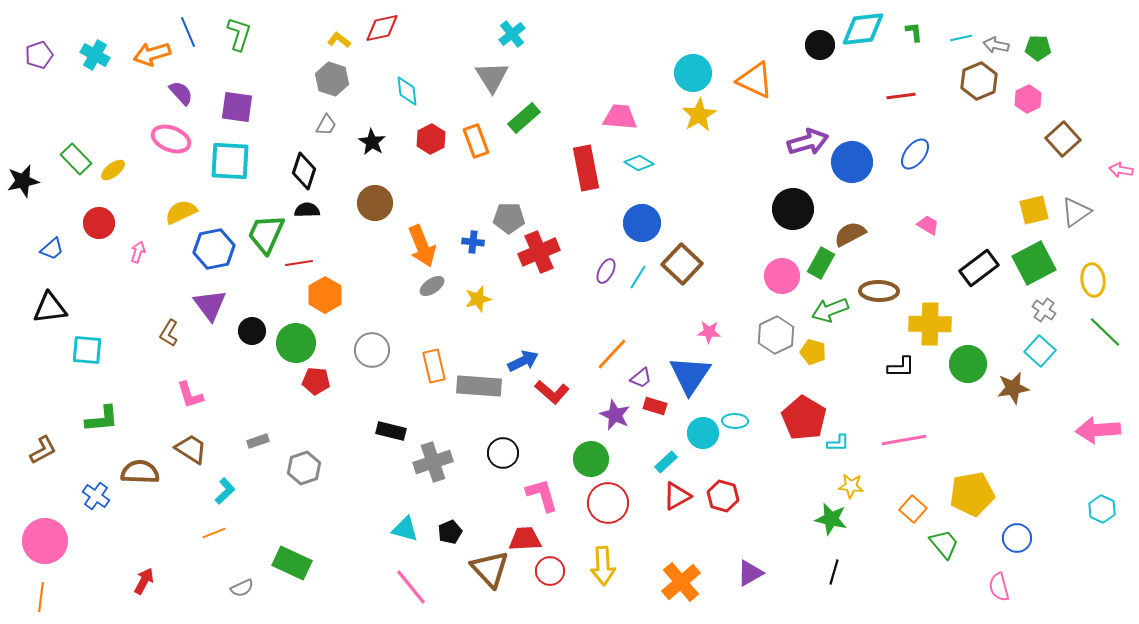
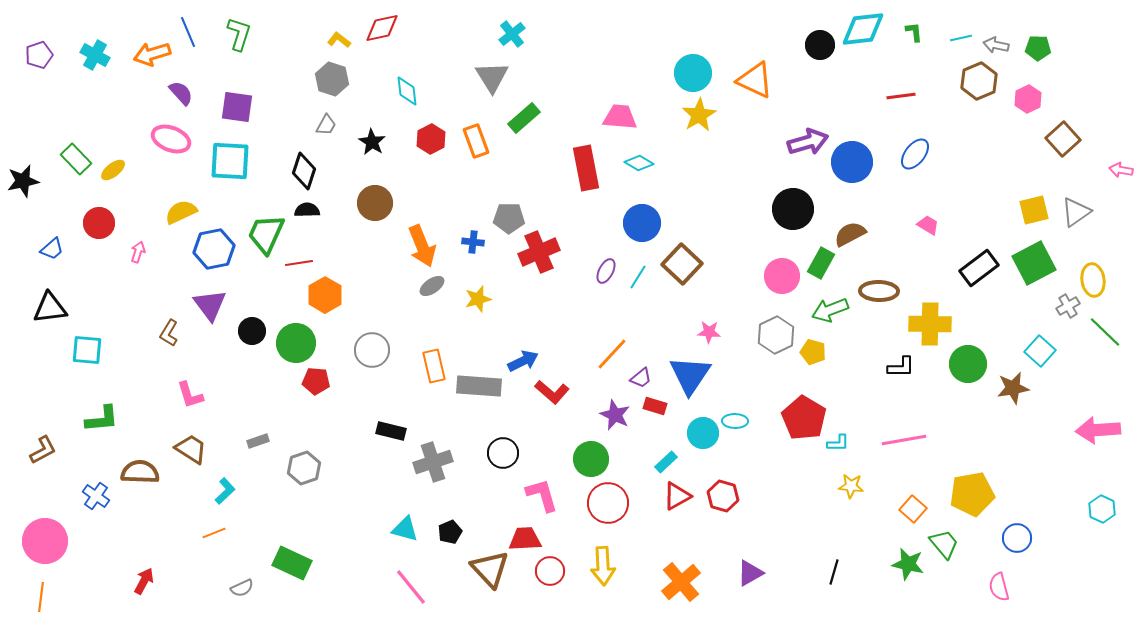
gray cross at (1044, 310): moved 24 px right, 4 px up; rotated 25 degrees clockwise
green star at (831, 519): moved 77 px right, 45 px down
